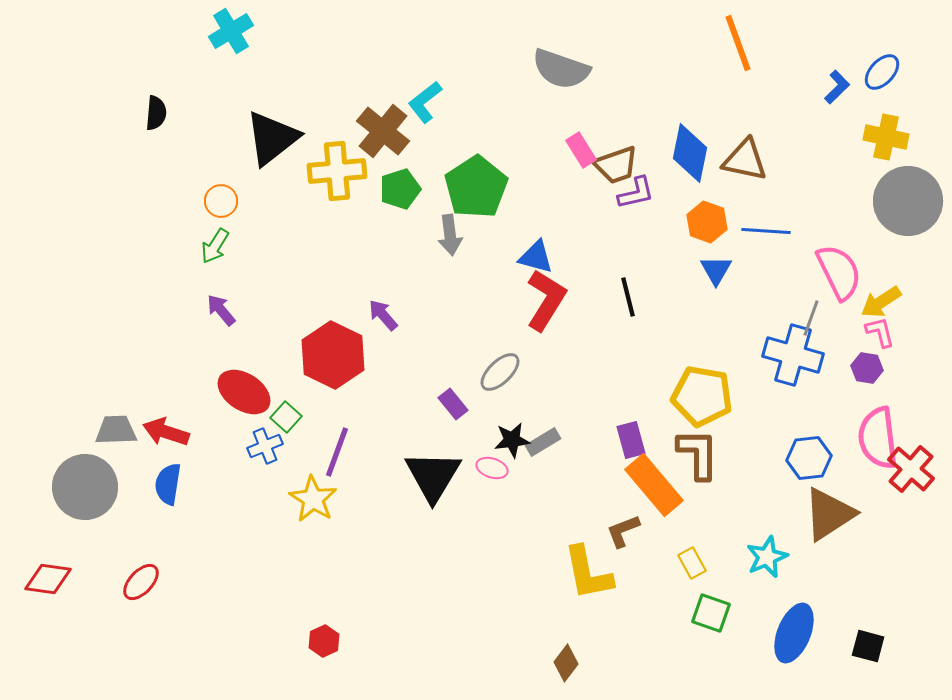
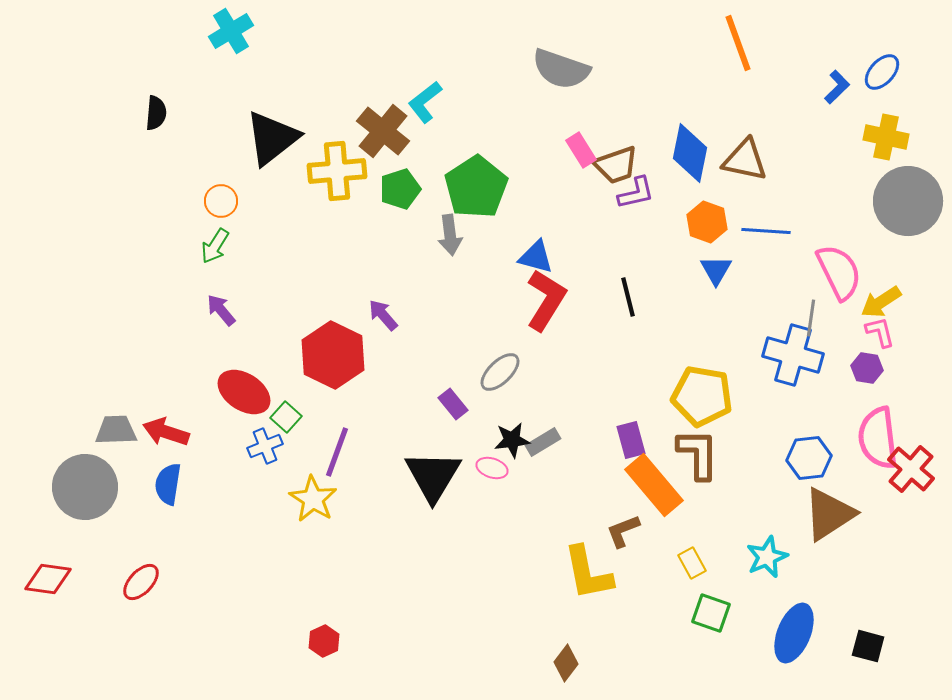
gray line at (811, 318): rotated 12 degrees counterclockwise
